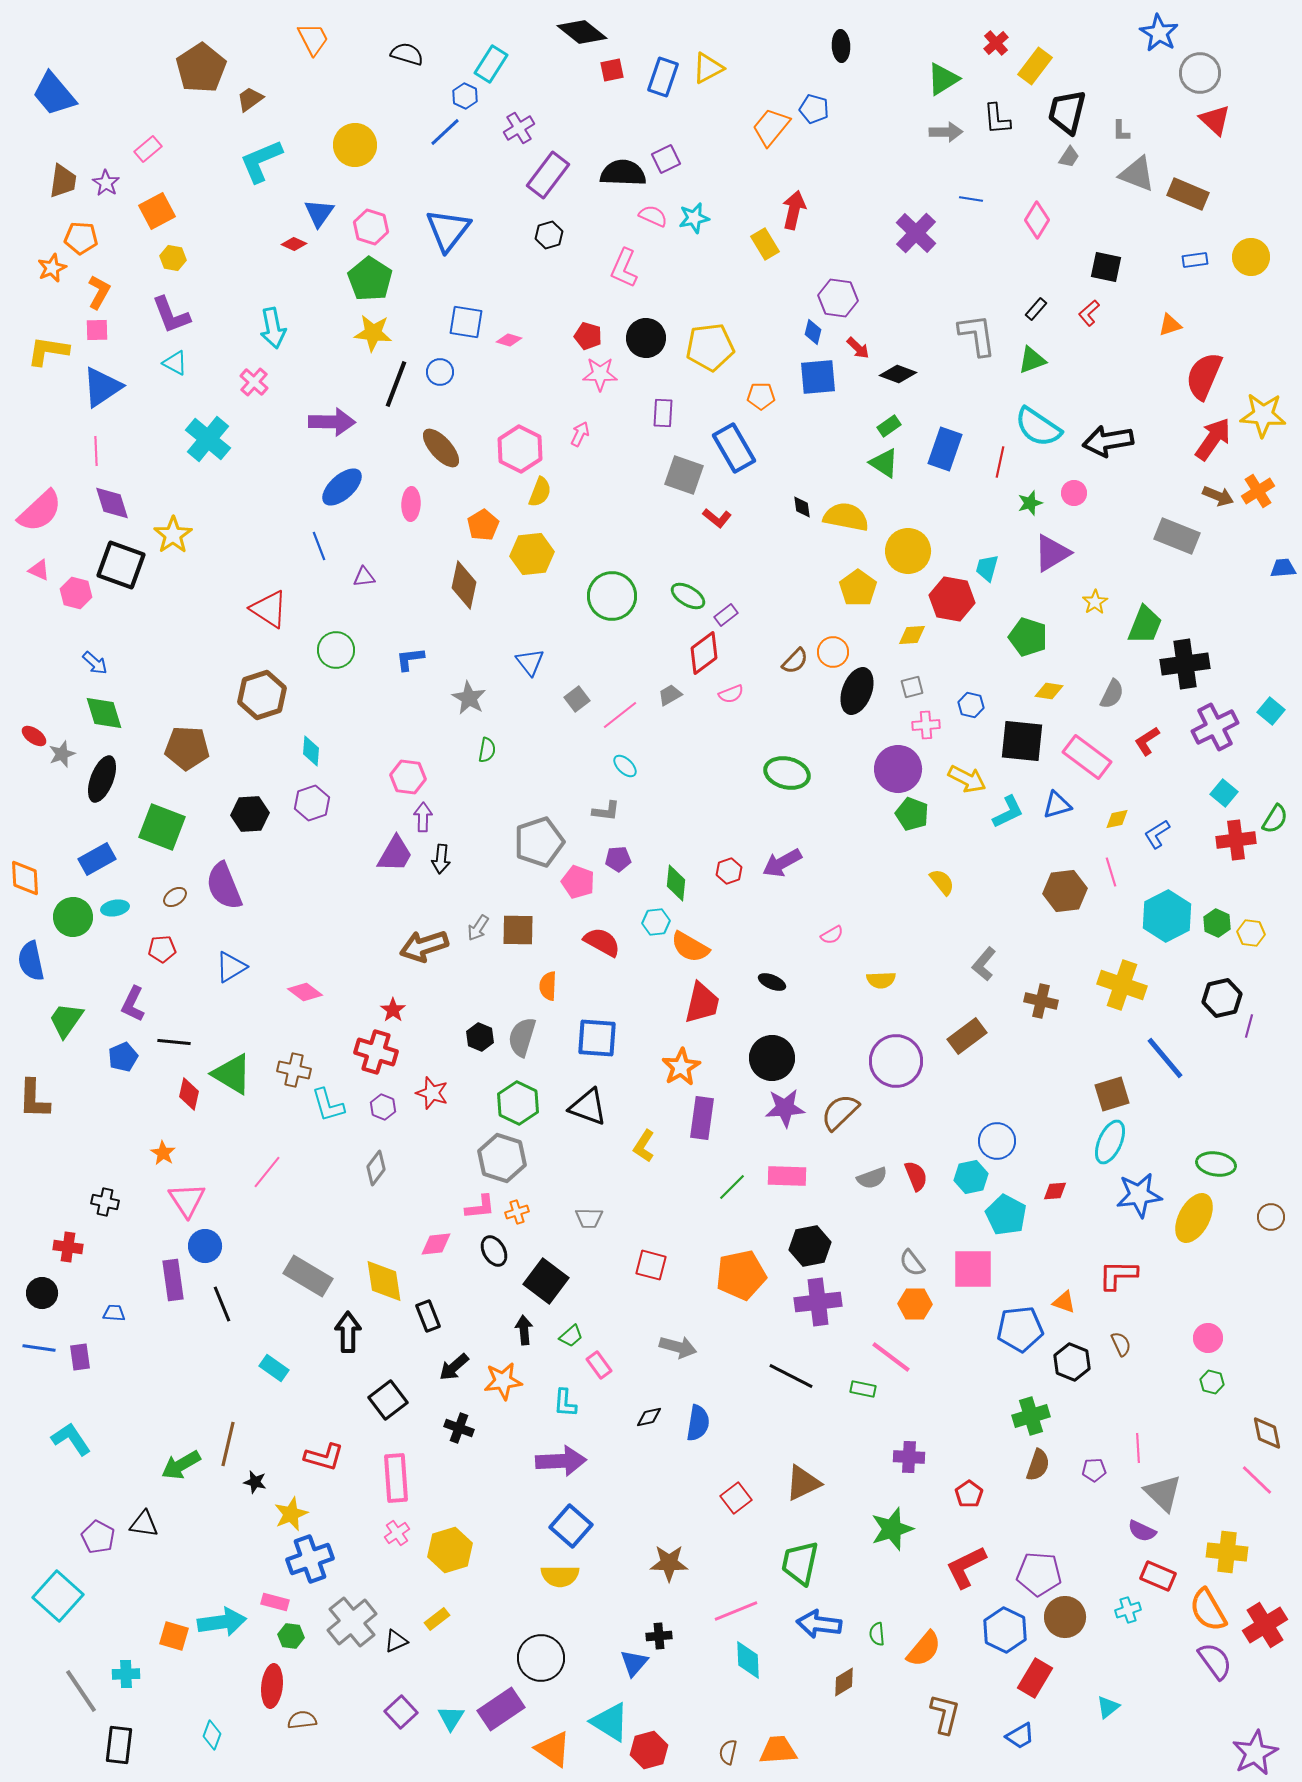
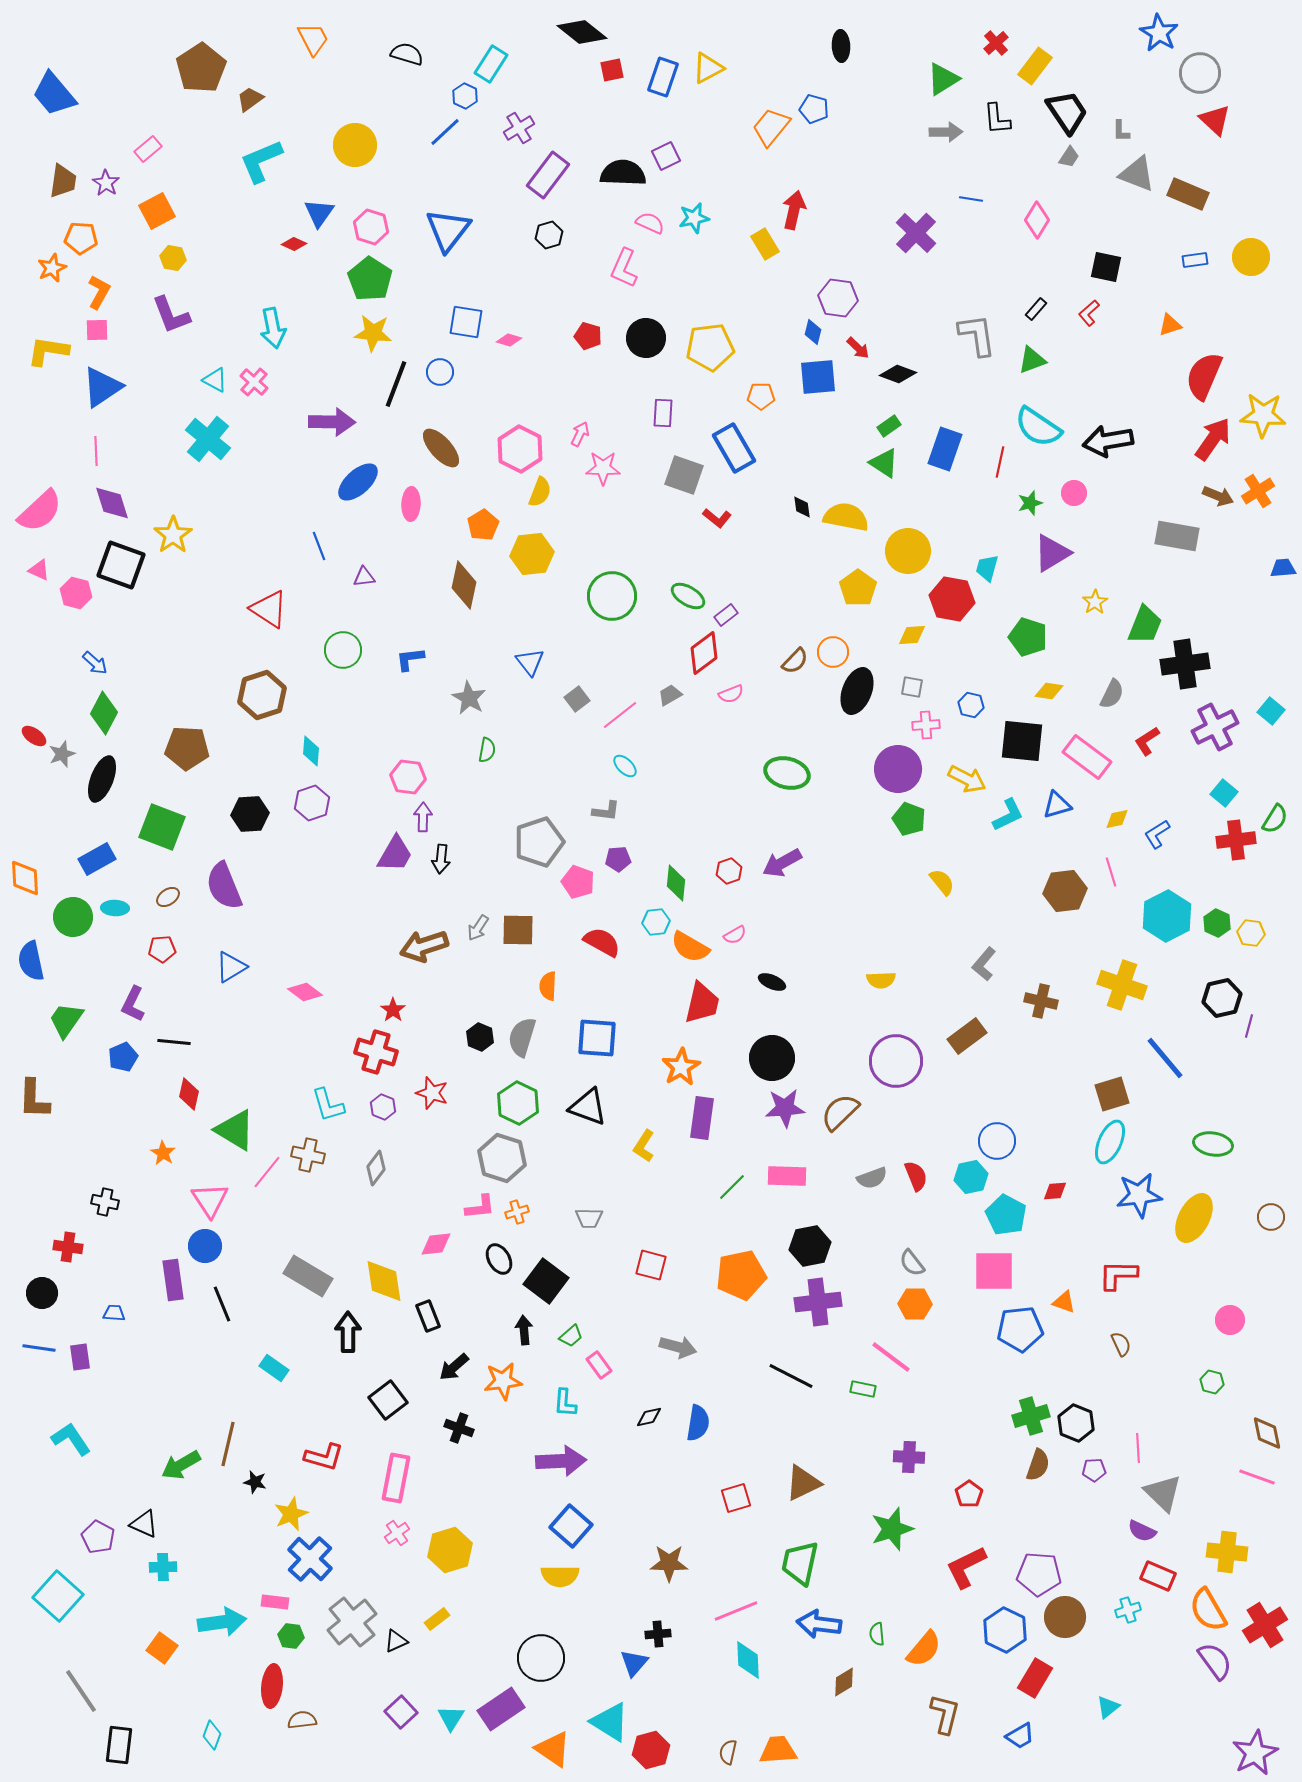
black trapezoid at (1067, 112): rotated 132 degrees clockwise
purple square at (666, 159): moved 3 px up
pink semicircle at (653, 216): moved 3 px left, 7 px down
cyan triangle at (175, 363): moved 40 px right, 17 px down
pink star at (600, 374): moved 3 px right, 94 px down
blue ellipse at (342, 487): moved 16 px right, 5 px up
gray rectangle at (1177, 536): rotated 12 degrees counterclockwise
green circle at (336, 650): moved 7 px right
gray square at (912, 687): rotated 25 degrees clockwise
green diamond at (104, 713): rotated 45 degrees clockwise
cyan L-shape at (1008, 812): moved 3 px down
green pentagon at (912, 814): moved 3 px left, 5 px down
brown ellipse at (175, 897): moved 7 px left
cyan ellipse at (115, 908): rotated 12 degrees clockwise
pink semicircle at (832, 935): moved 97 px left
brown cross at (294, 1070): moved 14 px right, 85 px down
green triangle at (232, 1074): moved 3 px right, 56 px down
green ellipse at (1216, 1164): moved 3 px left, 20 px up
pink triangle at (187, 1200): moved 23 px right
black ellipse at (494, 1251): moved 5 px right, 8 px down
pink square at (973, 1269): moved 21 px right, 2 px down
pink circle at (1208, 1338): moved 22 px right, 18 px up
black hexagon at (1072, 1362): moved 4 px right, 61 px down
pink rectangle at (396, 1478): rotated 15 degrees clockwise
pink line at (1257, 1480): moved 3 px up; rotated 24 degrees counterclockwise
red square at (736, 1498): rotated 20 degrees clockwise
black triangle at (144, 1524): rotated 16 degrees clockwise
blue cross at (310, 1559): rotated 27 degrees counterclockwise
pink rectangle at (275, 1602): rotated 8 degrees counterclockwise
orange square at (174, 1636): moved 12 px left, 12 px down; rotated 20 degrees clockwise
black cross at (659, 1636): moved 1 px left, 2 px up
cyan cross at (126, 1674): moved 37 px right, 107 px up
red hexagon at (649, 1750): moved 2 px right
